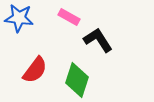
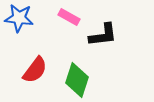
black L-shape: moved 5 px right, 5 px up; rotated 116 degrees clockwise
